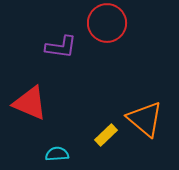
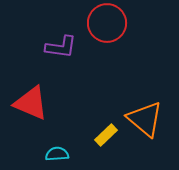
red triangle: moved 1 px right
